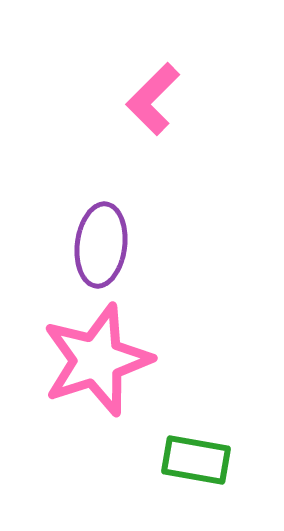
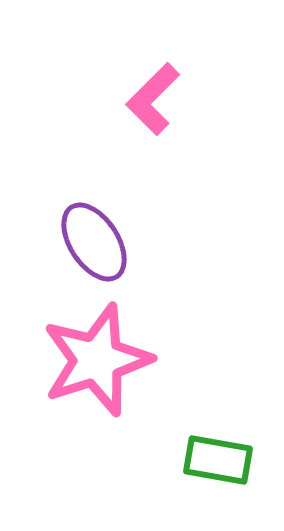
purple ellipse: moved 7 px left, 3 px up; rotated 40 degrees counterclockwise
green rectangle: moved 22 px right
